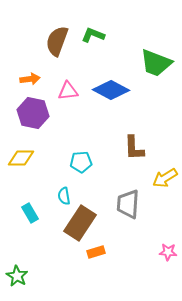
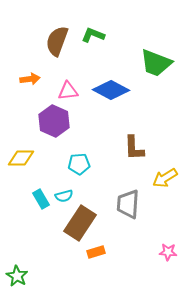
purple hexagon: moved 21 px right, 8 px down; rotated 12 degrees clockwise
cyan pentagon: moved 2 px left, 2 px down
cyan semicircle: rotated 96 degrees counterclockwise
cyan rectangle: moved 11 px right, 14 px up
